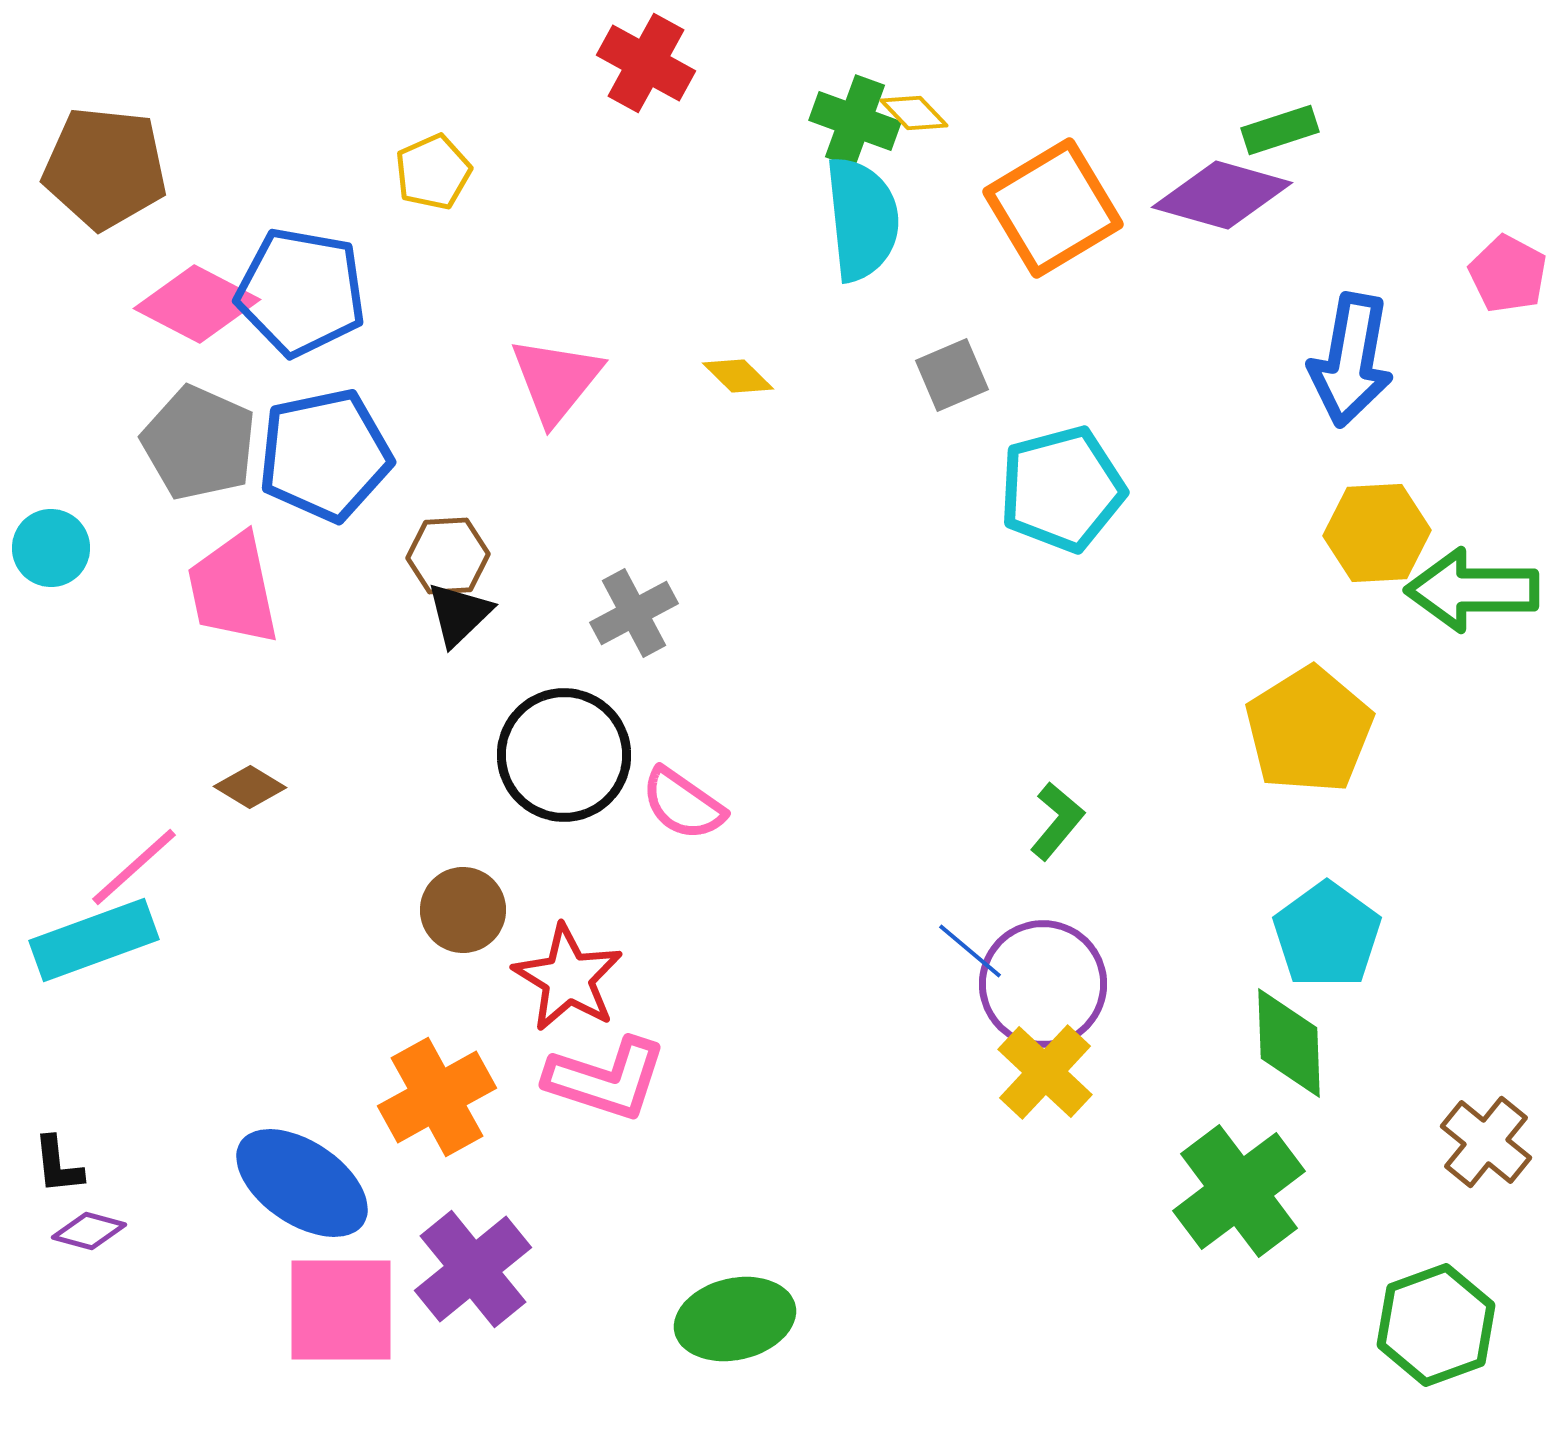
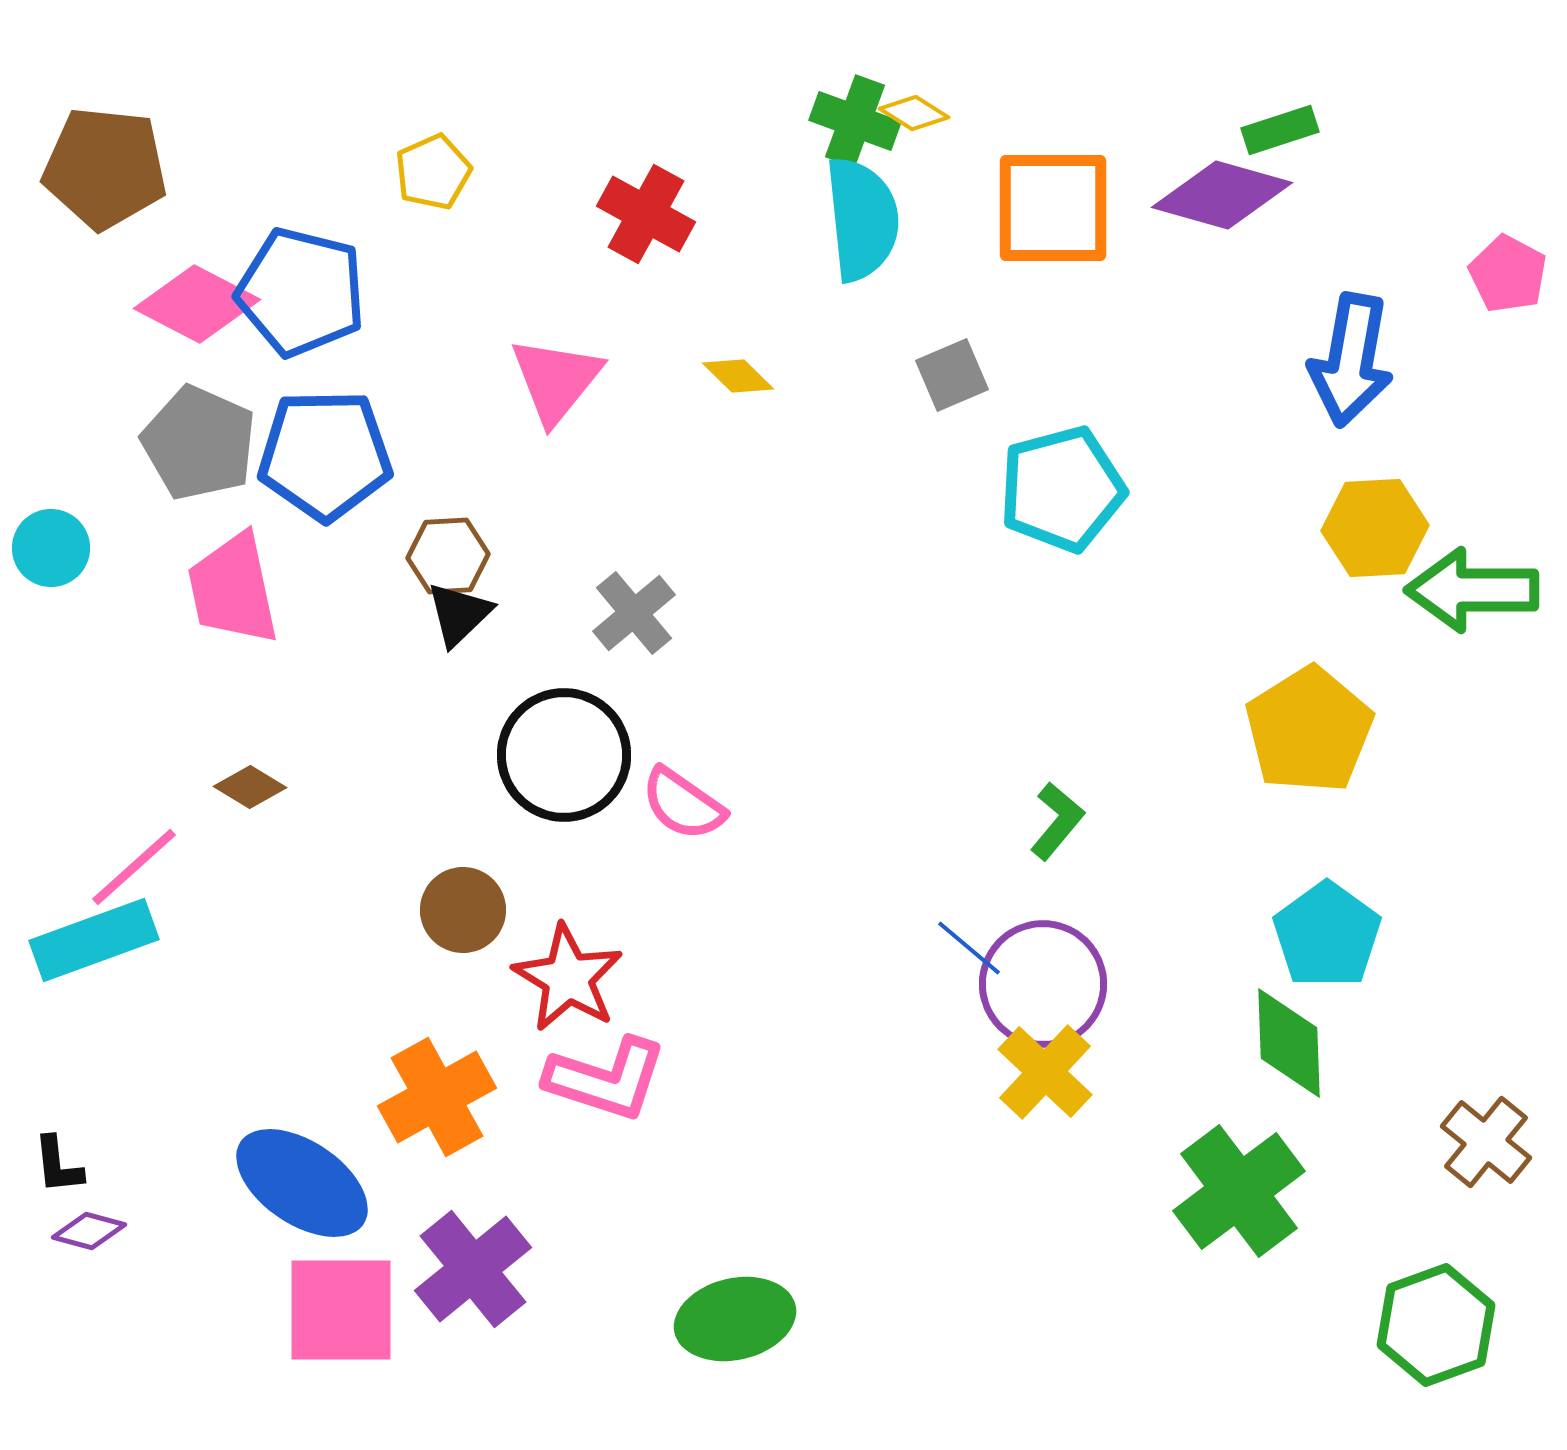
red cross at (646, 63): moved 151 px down
yellow diamond at (914, 113): rotated 14 degrees counterclockwise
orange square at (1053, 208): rotated 31 degrees clockwise
blue pentagon at (301, 292): rotated 4 degrees clockwise
blue pentagon at (325, 455): rotated 11 degrees clockwise
yellow hexagon at (1377, 533): moved 2 px left, 5 px up
gray cross at (634, 613): rotated 12 degrees counterclockwise
blue line at (970, 951): moved 1 px left, 3 px up
